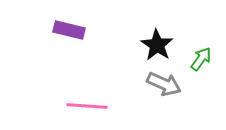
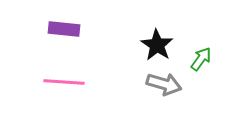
purple rectangle: moved 5 px left, 1 px up; rotated 8 degrees counterclockwise
gray arrow: rotated 8 degrees counterclockwise
pink line: moved 23 px left, 24 px up
